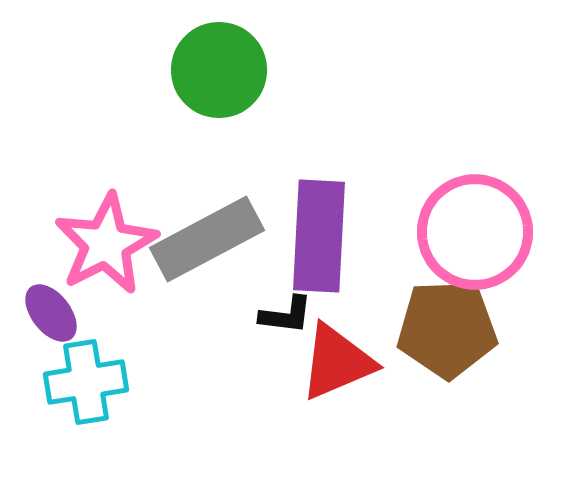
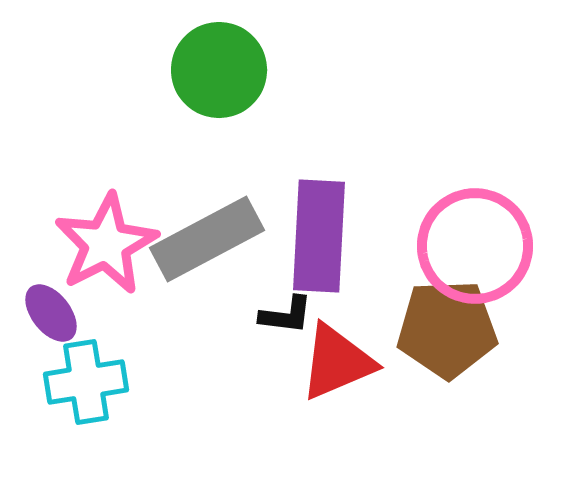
pink circle: moved 14 px down
